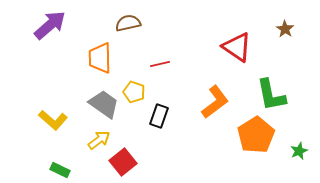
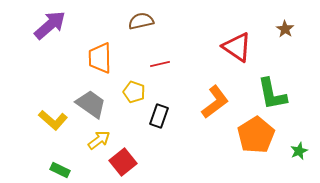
brown semicircle: moved 13 px right, 2 px up
green L-shape: moved 1 px right, 1 px up
gray trapezoid: moved 13 px left
